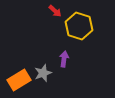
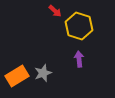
purple arrow: moved 15 px right; rotated 14 degrees counterclockwise
orange rectangle: moved 2 px left, 4 px up
